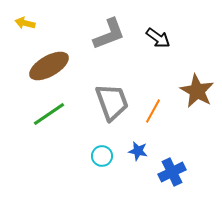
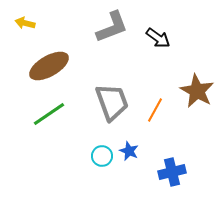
gray L-shape: moved 3 px right, 7 px up
orange line: moved 2 px right, 1 px up
blue star: moved 9 px left; rotated 12 degrees clockwise
blue cross: rotated 12 degrees clockwise
